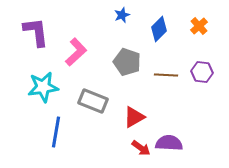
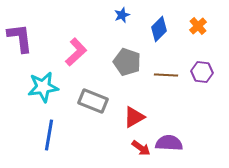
orange cross: moved 1 px left
purple L-shape: moved 16 px left, 6 px down
blue line: moved 7 px left, 3 px down
